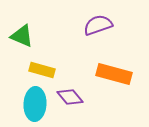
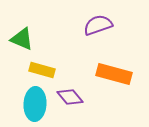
green triangle: moved 3 px down
